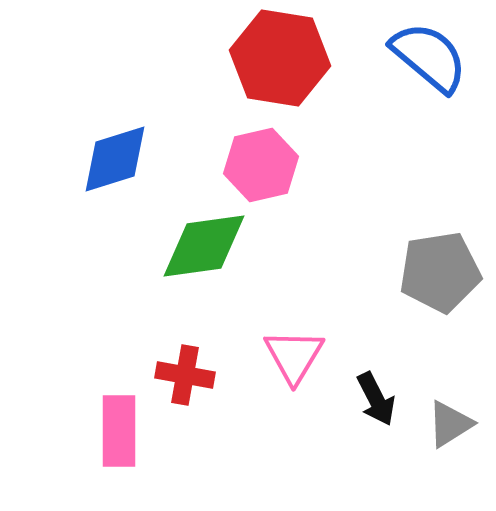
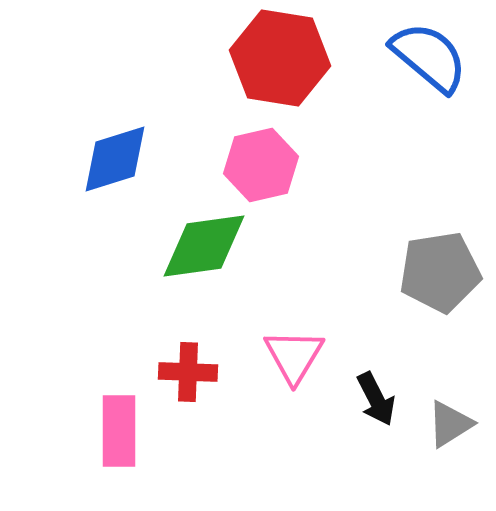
red cross: moved 3 px right, 3 px up; rotated 8 degrees counterclockwise
